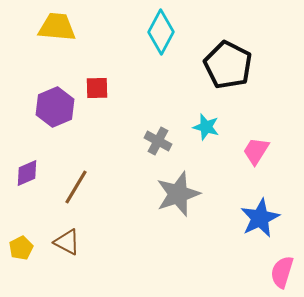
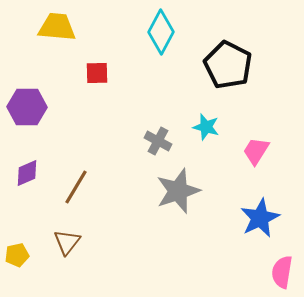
red square: moved 15 px up
purple hexagon: moved 28 px left; rotated 24 degrees clockwise
gray star: moved 3 px up
brown triangle: rotated 40 degrees clockwise
yellow pentagon: moved 4 px left, 7 px down; rotated 15 degrees clockwise
pink semicircle: rotated 8 degrees counterclockwise
